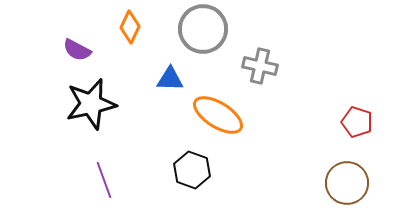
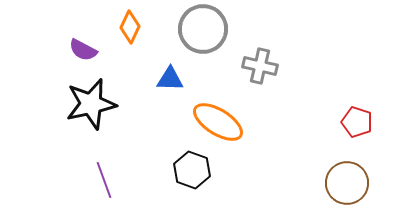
purple semicircle: moved 6 px right
orange ellipse: moved 7 px down
